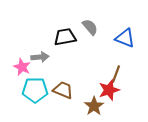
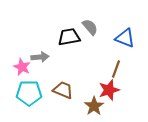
black trapezoid: moved 4 px right
brown line: moved 5 px up
cyan pentagon: moved 6 px left, 3 px down
